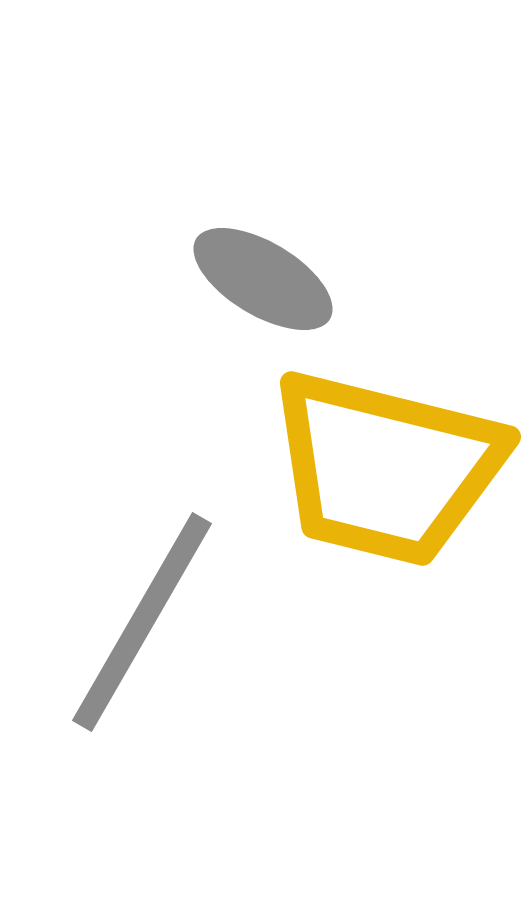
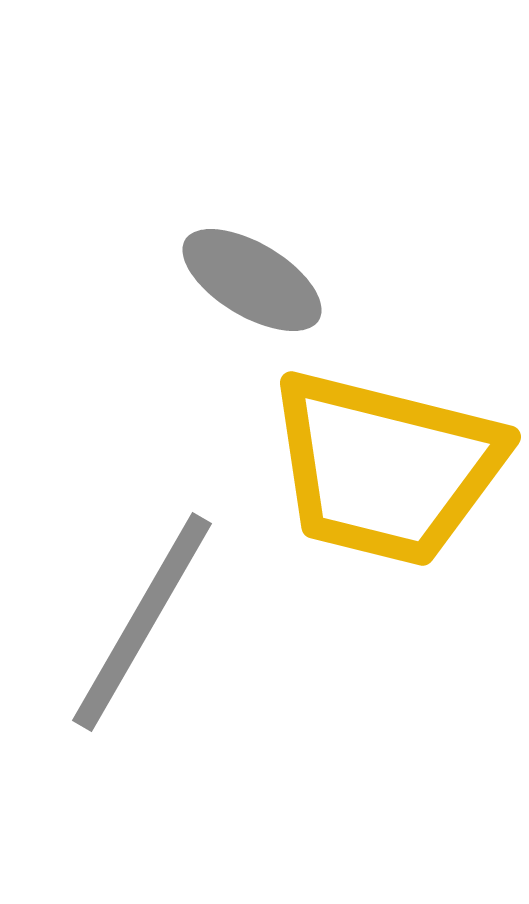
gray ellipse: moved 11 px left, 1 px down
